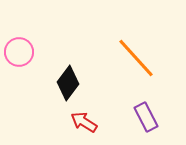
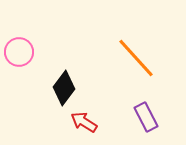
black diamond: moved 4 px left, 5 px down
